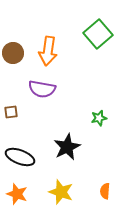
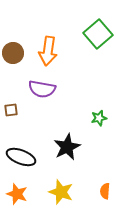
brown square: moved 2 px up
black ellipse: moved 1 px right
